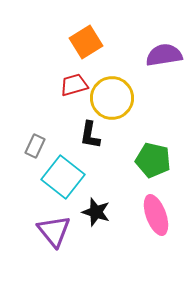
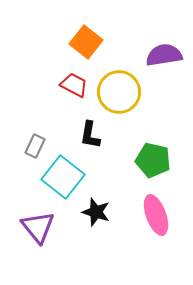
orange square: rotated 20 degrees counterclockwise
red trapezoid: rotated 44 degrees clockwise
yellow circle: moved 7 px right, 6 px up
purple triangle: moved 16 px left, 4 px up
